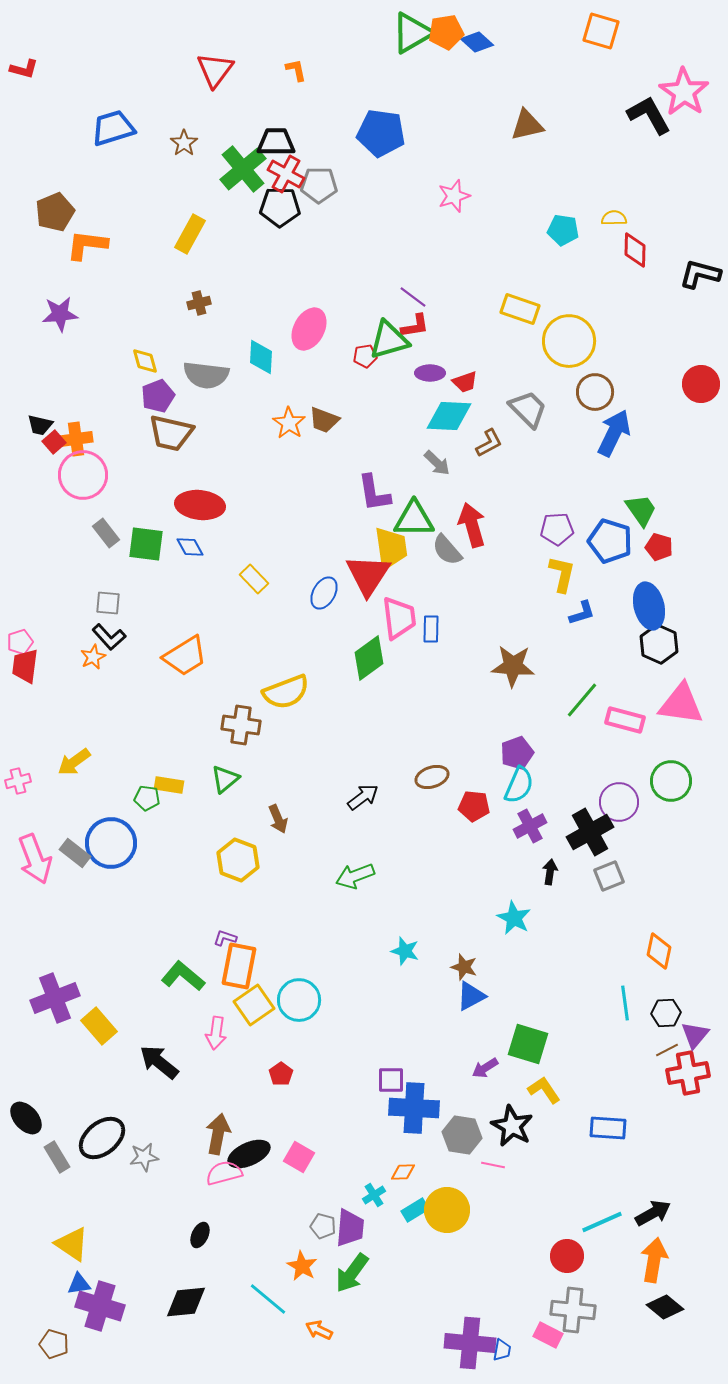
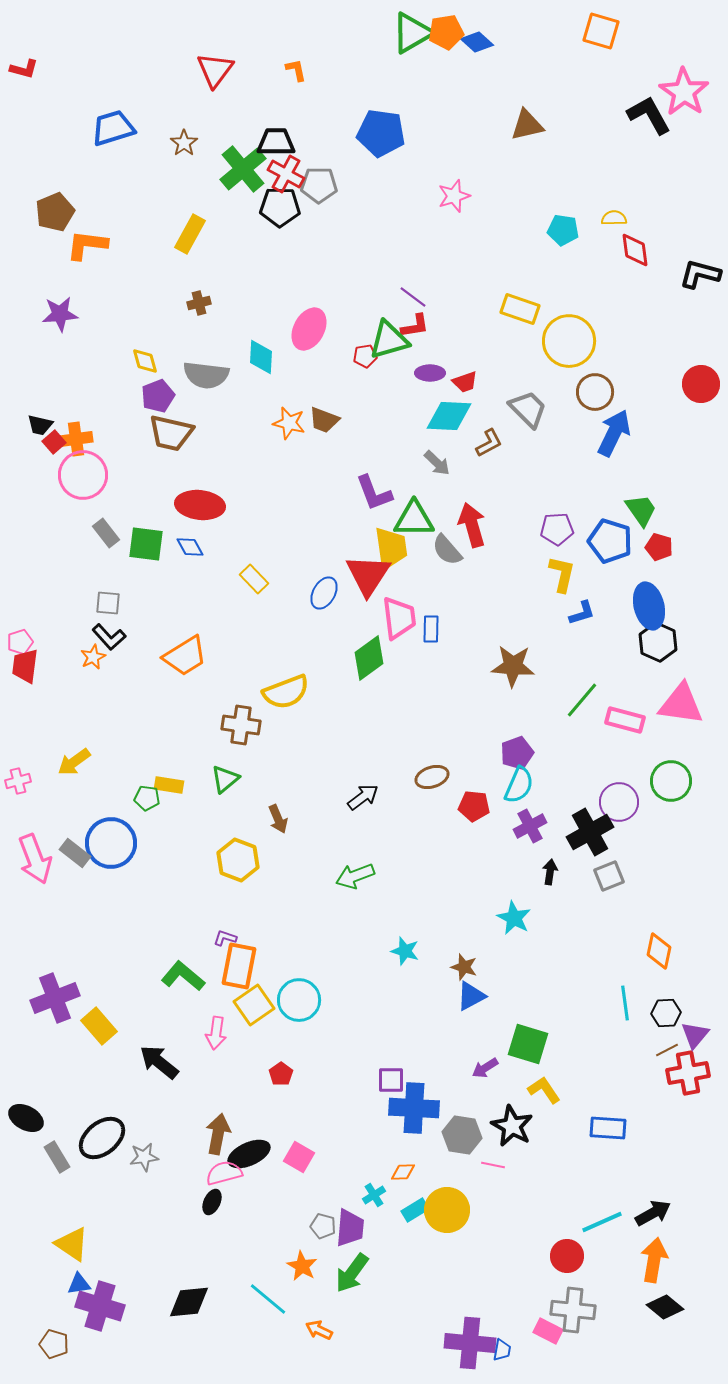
red diamond at (635, 250): rotated 9 degrees counterclockwise
orange star at (289, 423): rotated 20 degrees counterclockwise
purple L-shape at (374, 493): rotated 12 degrees counterclockwise
black hexagon at (659, 644): moved 1 px left, 2 px up
black ellipse at (26, 1118): rotated 20 degrees counterclockwise
black ellipse at (200, 1235): moved 12 px right, 33 px up
black diamond at (186, 1302): moved 3 px right
pink rectangle at (548, 1335): moved 4 px up
